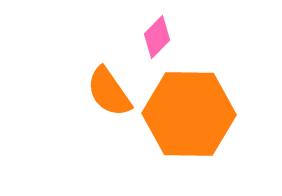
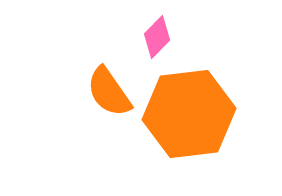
orange hexagon: rotated 8 degrees counterclockwise
